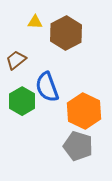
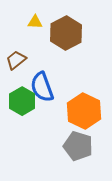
blue semicircle: moved 5 px left
